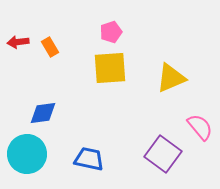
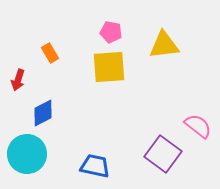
pink pentagon: rotated 30 degrees clockwise
red arrow: moved 38 px down; rotated 65 degrees counterclockwise
orange rectangle: moved 6 px down
yellow square: moved 1 px left, 1 px up
yellow triangle: moved 7 px left, 33 px up; rotated 16 degrees clockwise
blue diamond: rotated 20 degrees counterclockwise
pink semicircle: moved 2 px left, 1 px up; rotated 12 degrees counterclockwise
blue trapezoid: moved 6 px right, 7 px down
